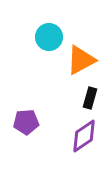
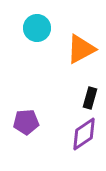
cyan circle: moved 12 px left, 9 px up
orange triangle: moved 11 px up
purple diamond: moved 2 px up
